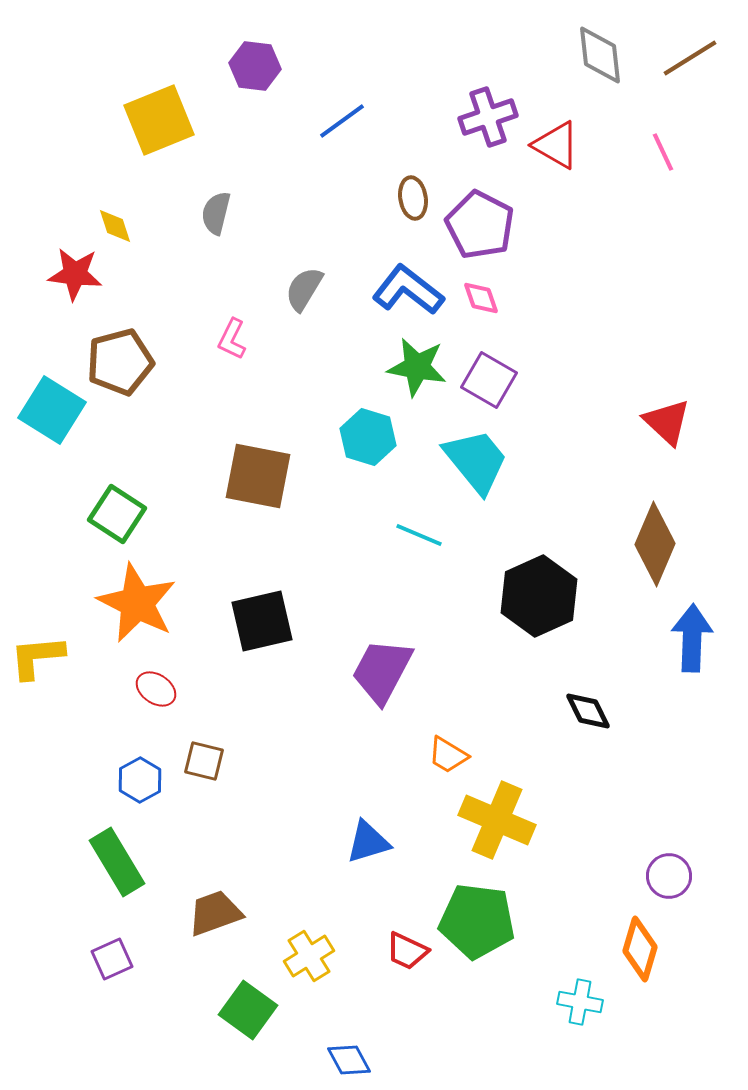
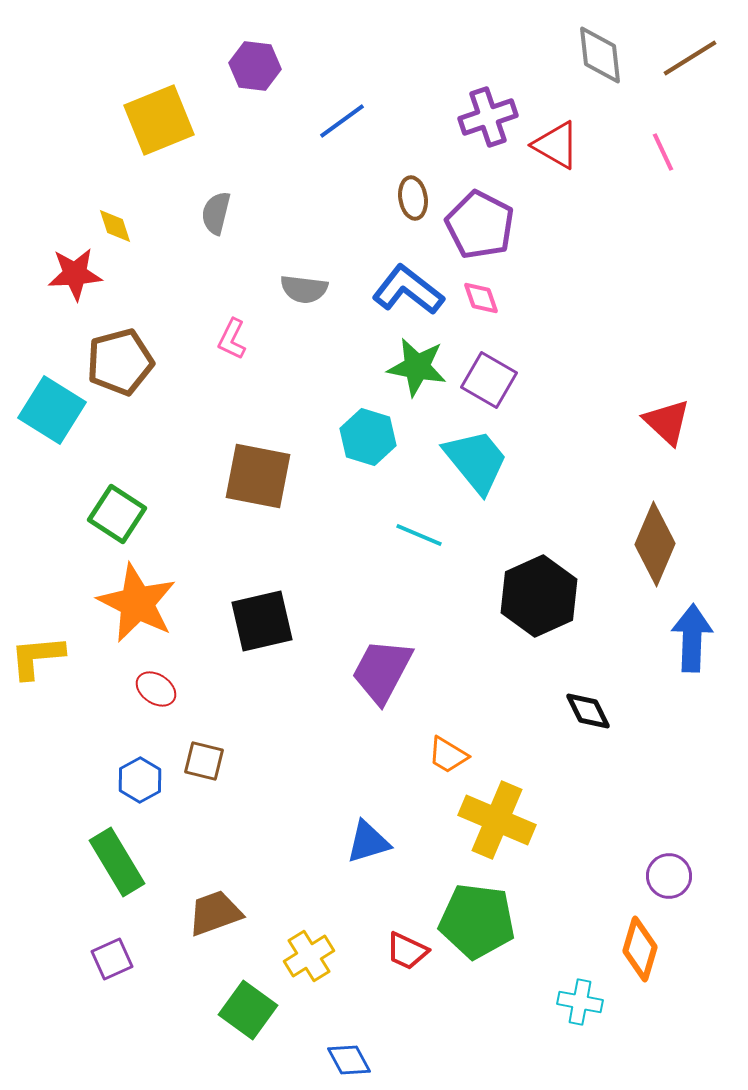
red star at (75, 274): rotated 10 degrees counterclockwise
gray semicircle at (304, 289): rotated 114 degrees counterclockwise
